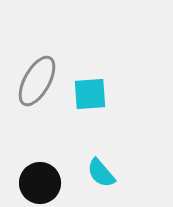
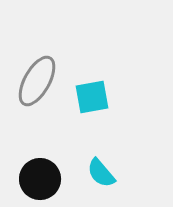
cyan square: moved 2 px right, 3 px down; rotated 6 degrees counterclockwise
black circle: moved 4 px up
